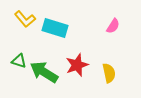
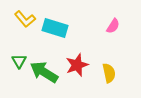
green triangle: rotated 42 degrees clockwise
